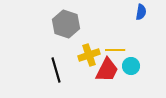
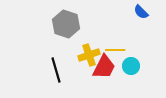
blue semicircle: rotated 126 degrees clockwise
red trapezoid: moved 3 px left, 3 px up
